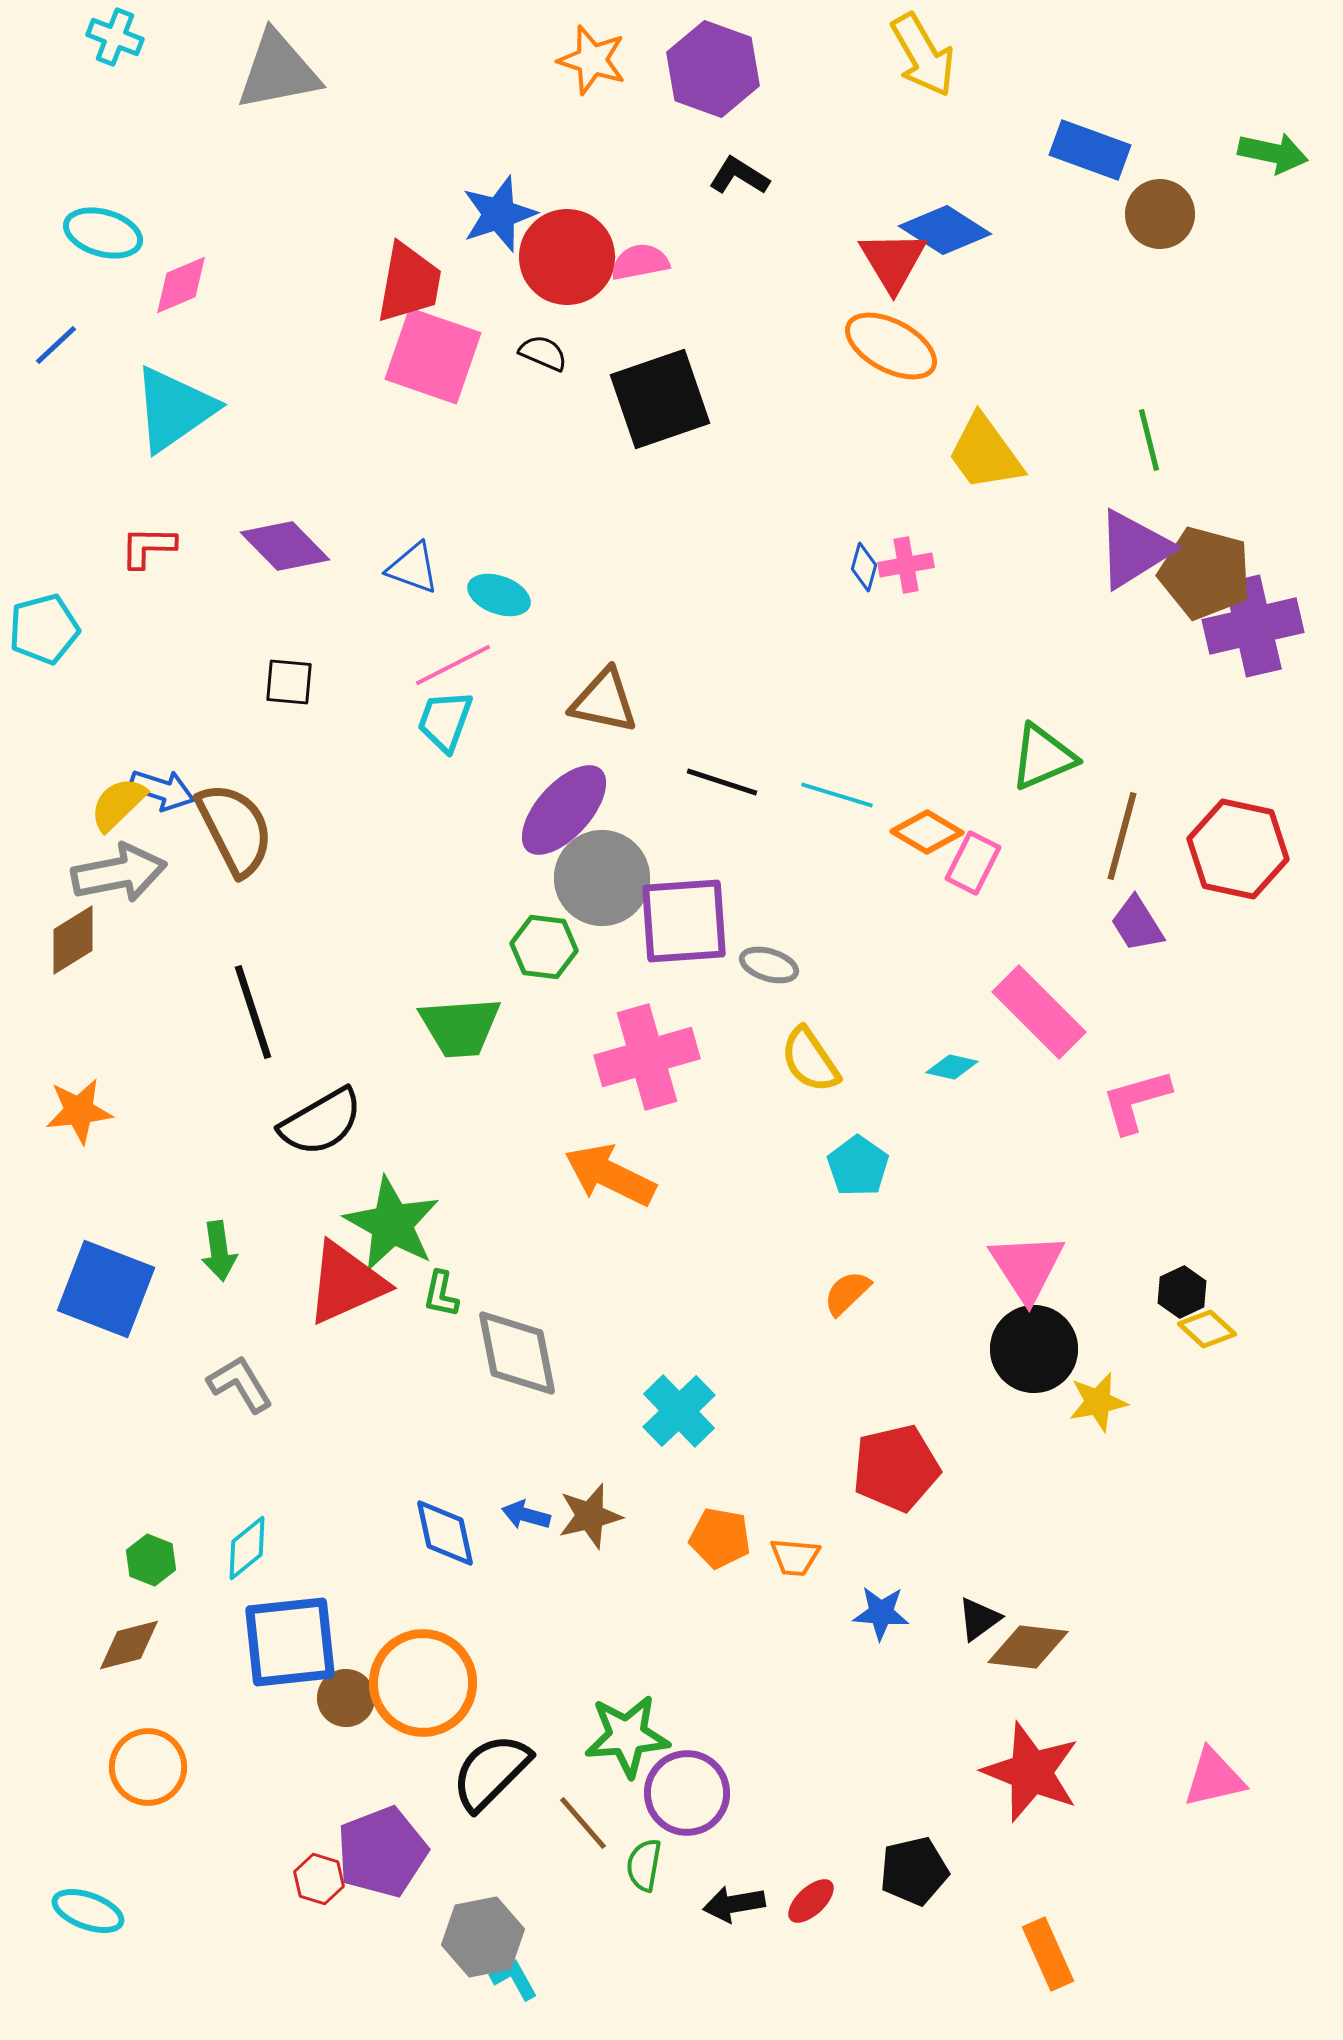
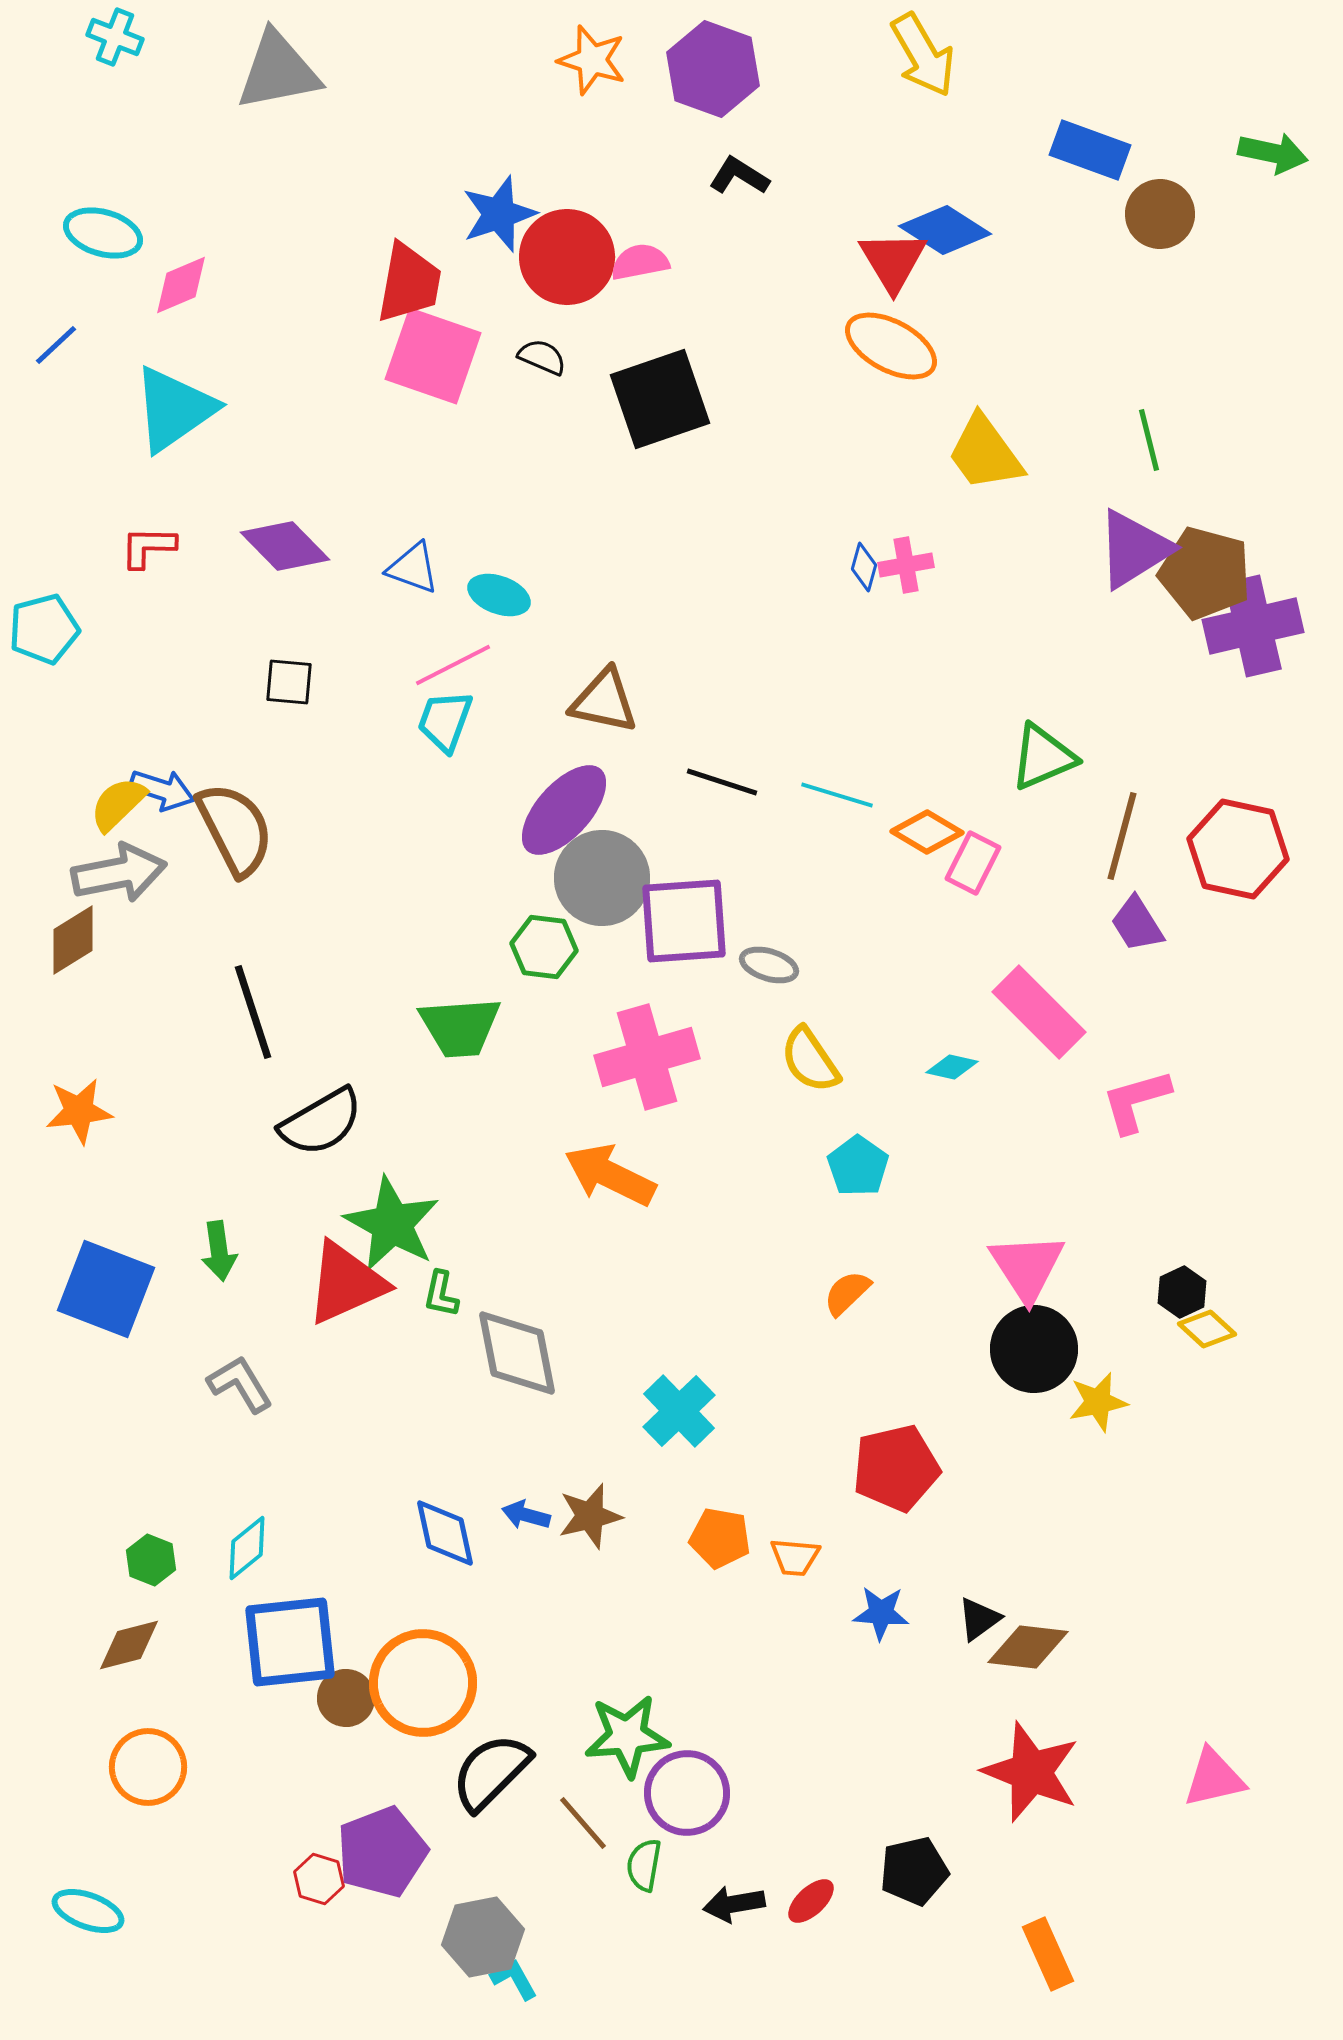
black semicircle at (543, 353): moved 1 px left, 4 px down
